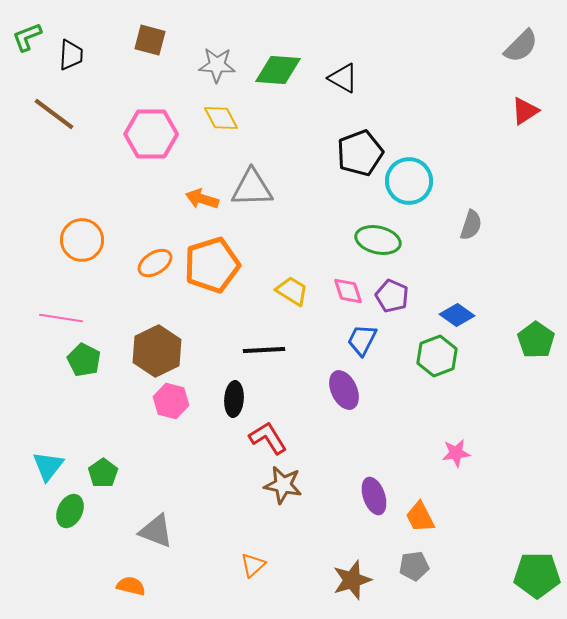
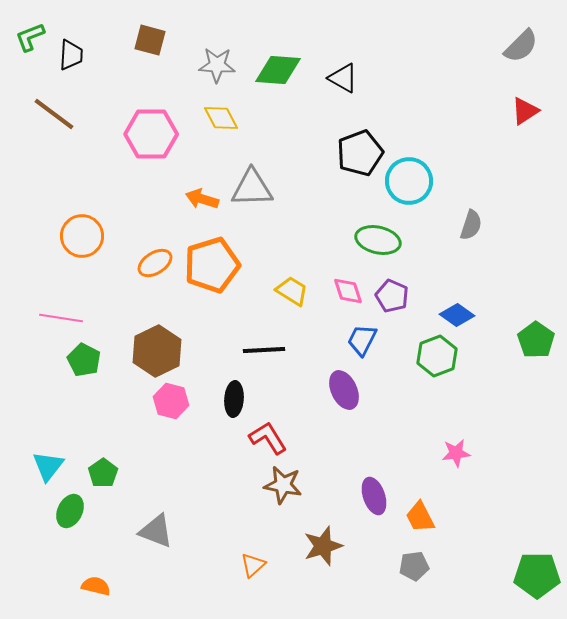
green L-shape at (27, 37): moved 3 px right
orange circle at (82, 240): moved 4 px up
brown star at (352, 580): moved 29 px left, 34 px up
orange semicircle at (131, 586): moved 35 px left
